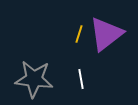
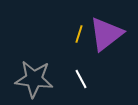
white line: rotated 18 degrees counterclockwise
